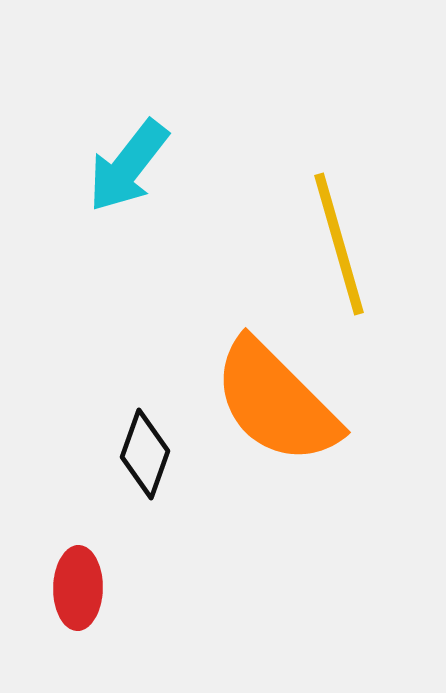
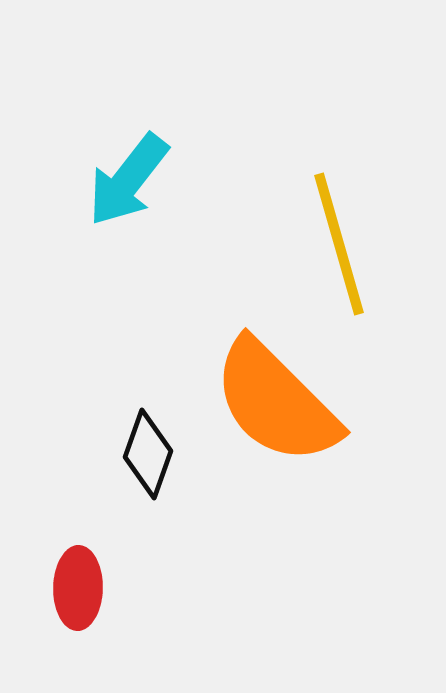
cyan arrow: moved 14 px down
black diamond: moved 3 px right
